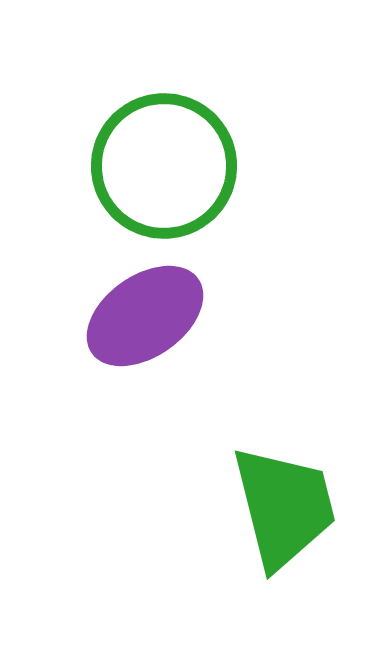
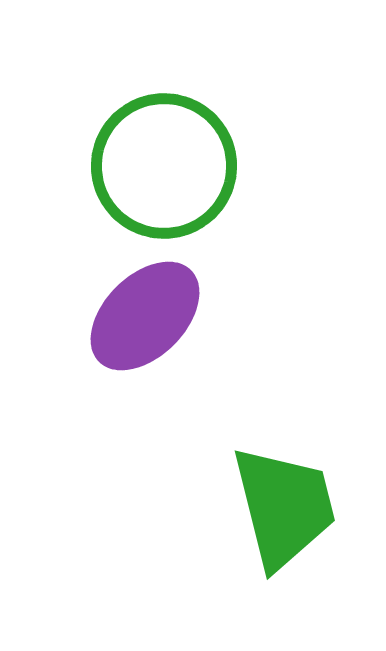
purple ellipse: rotated 10 degrees counterclockwise
